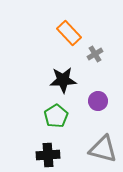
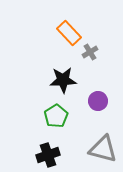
gray cross: moved 5 px left, 2 px up
black cross: rotated 15 degrees counterclockwise
